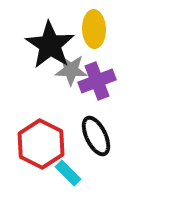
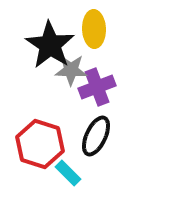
purple cross: moved 6 px down
black ellipse: rotated 51 degrees clockwise
red hexagon: moved 1 px left; rotated 9 degrees counterclockwise
